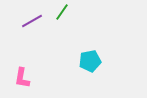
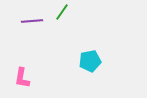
purple line: rotated 25 degrees clockwise
